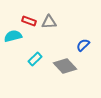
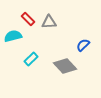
red rectangle: moved 1 px left, 2 px up; rotated 24 degrees clockwise
cyan rectangle: moved 4 px left
